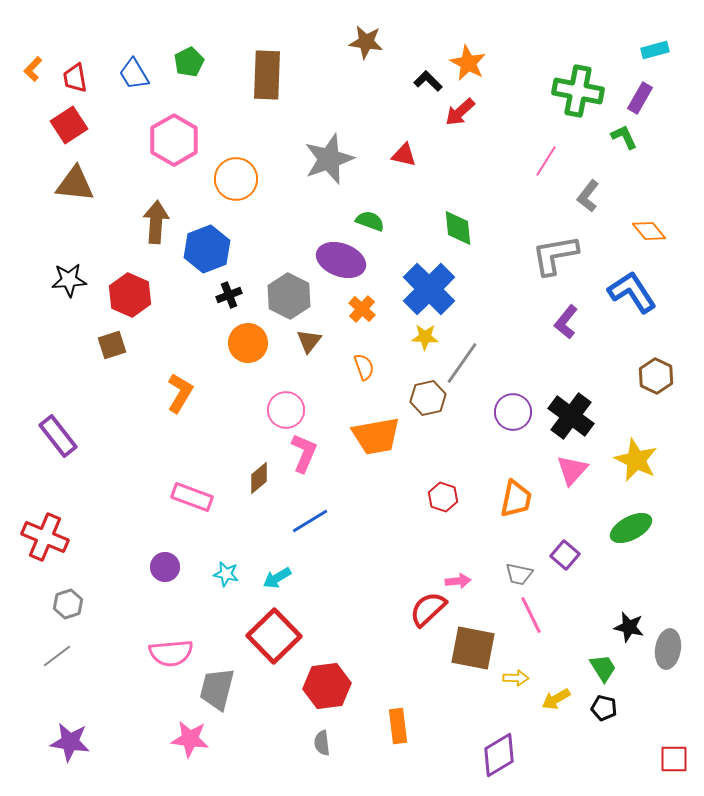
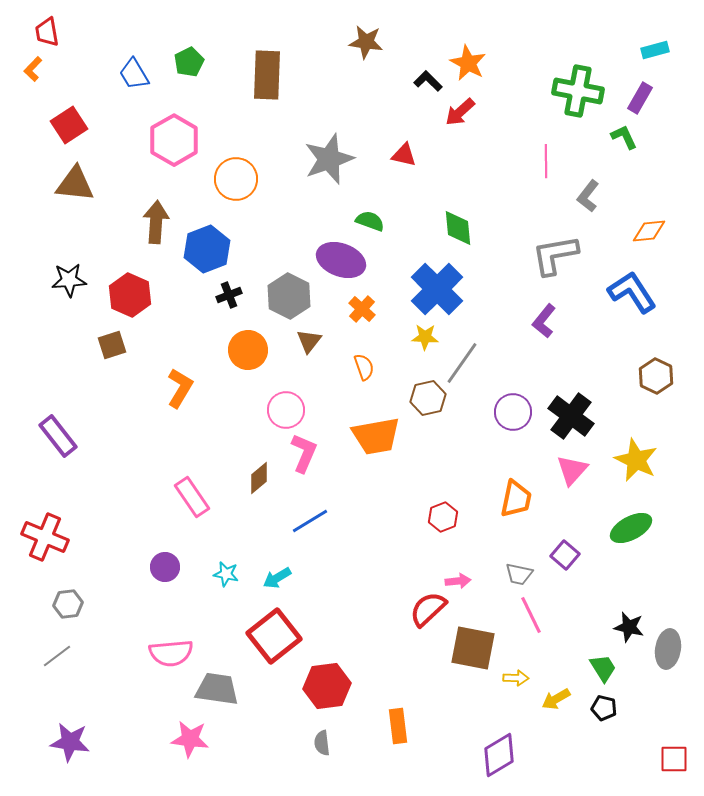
red trapezoid at (75, 78): moved 28 px left, 46 px up
pink line at (546, 161): rotated 32 degrees counterclockwise
orange diamond at (649, 231): rotated 56 degrees counterclockwise
blue cross at (429, 289): moved 8 px right
purple L-shape at (566, 322): moved 22 px left, 1 px up
orange circle at (248, 343): moved 7 px down
orange L-shape at (180, 393): moved 5 px up
pink rectangle at (192, 497): rotated 36 degrees clockwise
red hexagon at (443, 497): moved 20 px down; rotated 20 degrees clockwise
gray hexagon at (68, 604): rotated 12 degrees clockwise
red square at (274, 636): rotated 6 degrees clockwise
gray trapezoid at (217, 689): rotated 84 degrees clockwise
